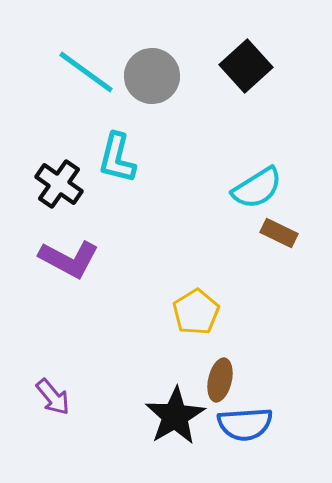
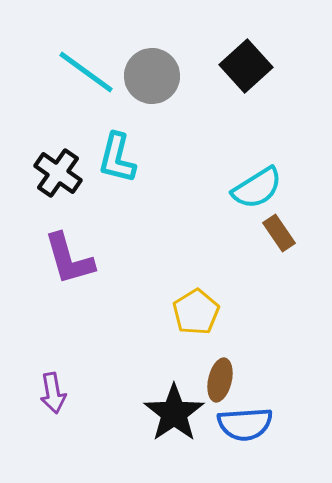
black cross: moved 1 px left, 11 px up
brown rectangle: rotated 30 degrees clockwise
purple L-shape: rotated 46 degrees clockwise
purple arrow: moved 4 px up; rotated 30 degrees clockwise
black star: moved 1 px left, 3 px up; rotated 4 degrees counterclockwise
